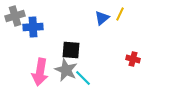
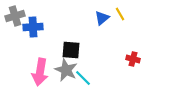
yellow line: rotated 56 degrees counterclockwise
